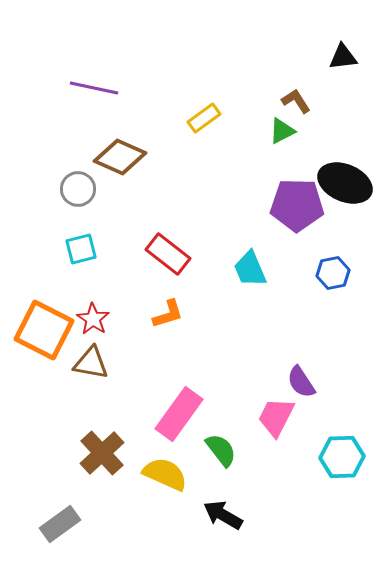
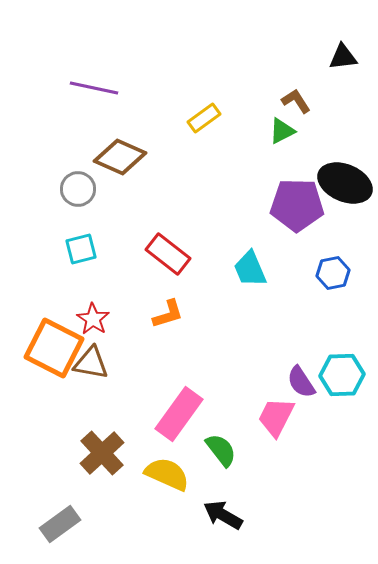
orange square: moved 10 px right, 18 px down
cyan hexagon: moved 82 px up
yellow semicircle: moved 2 px right
